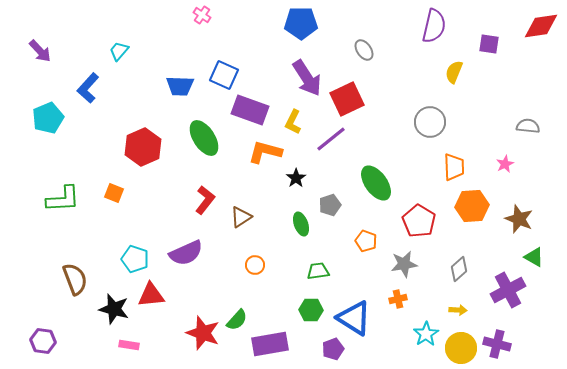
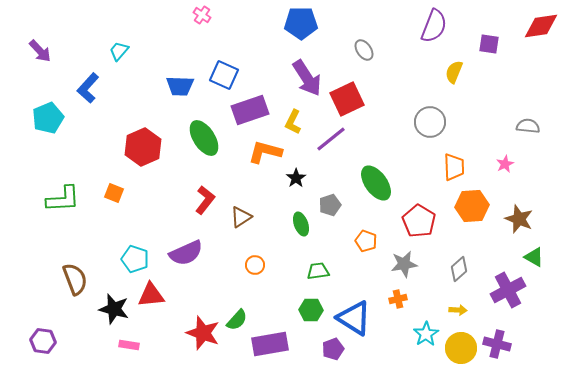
purple semicircle at (434, 26): rotated 8 degrees clockwise
purple rectangle at (250, 110): rotated 39 degrees counterclockwise
